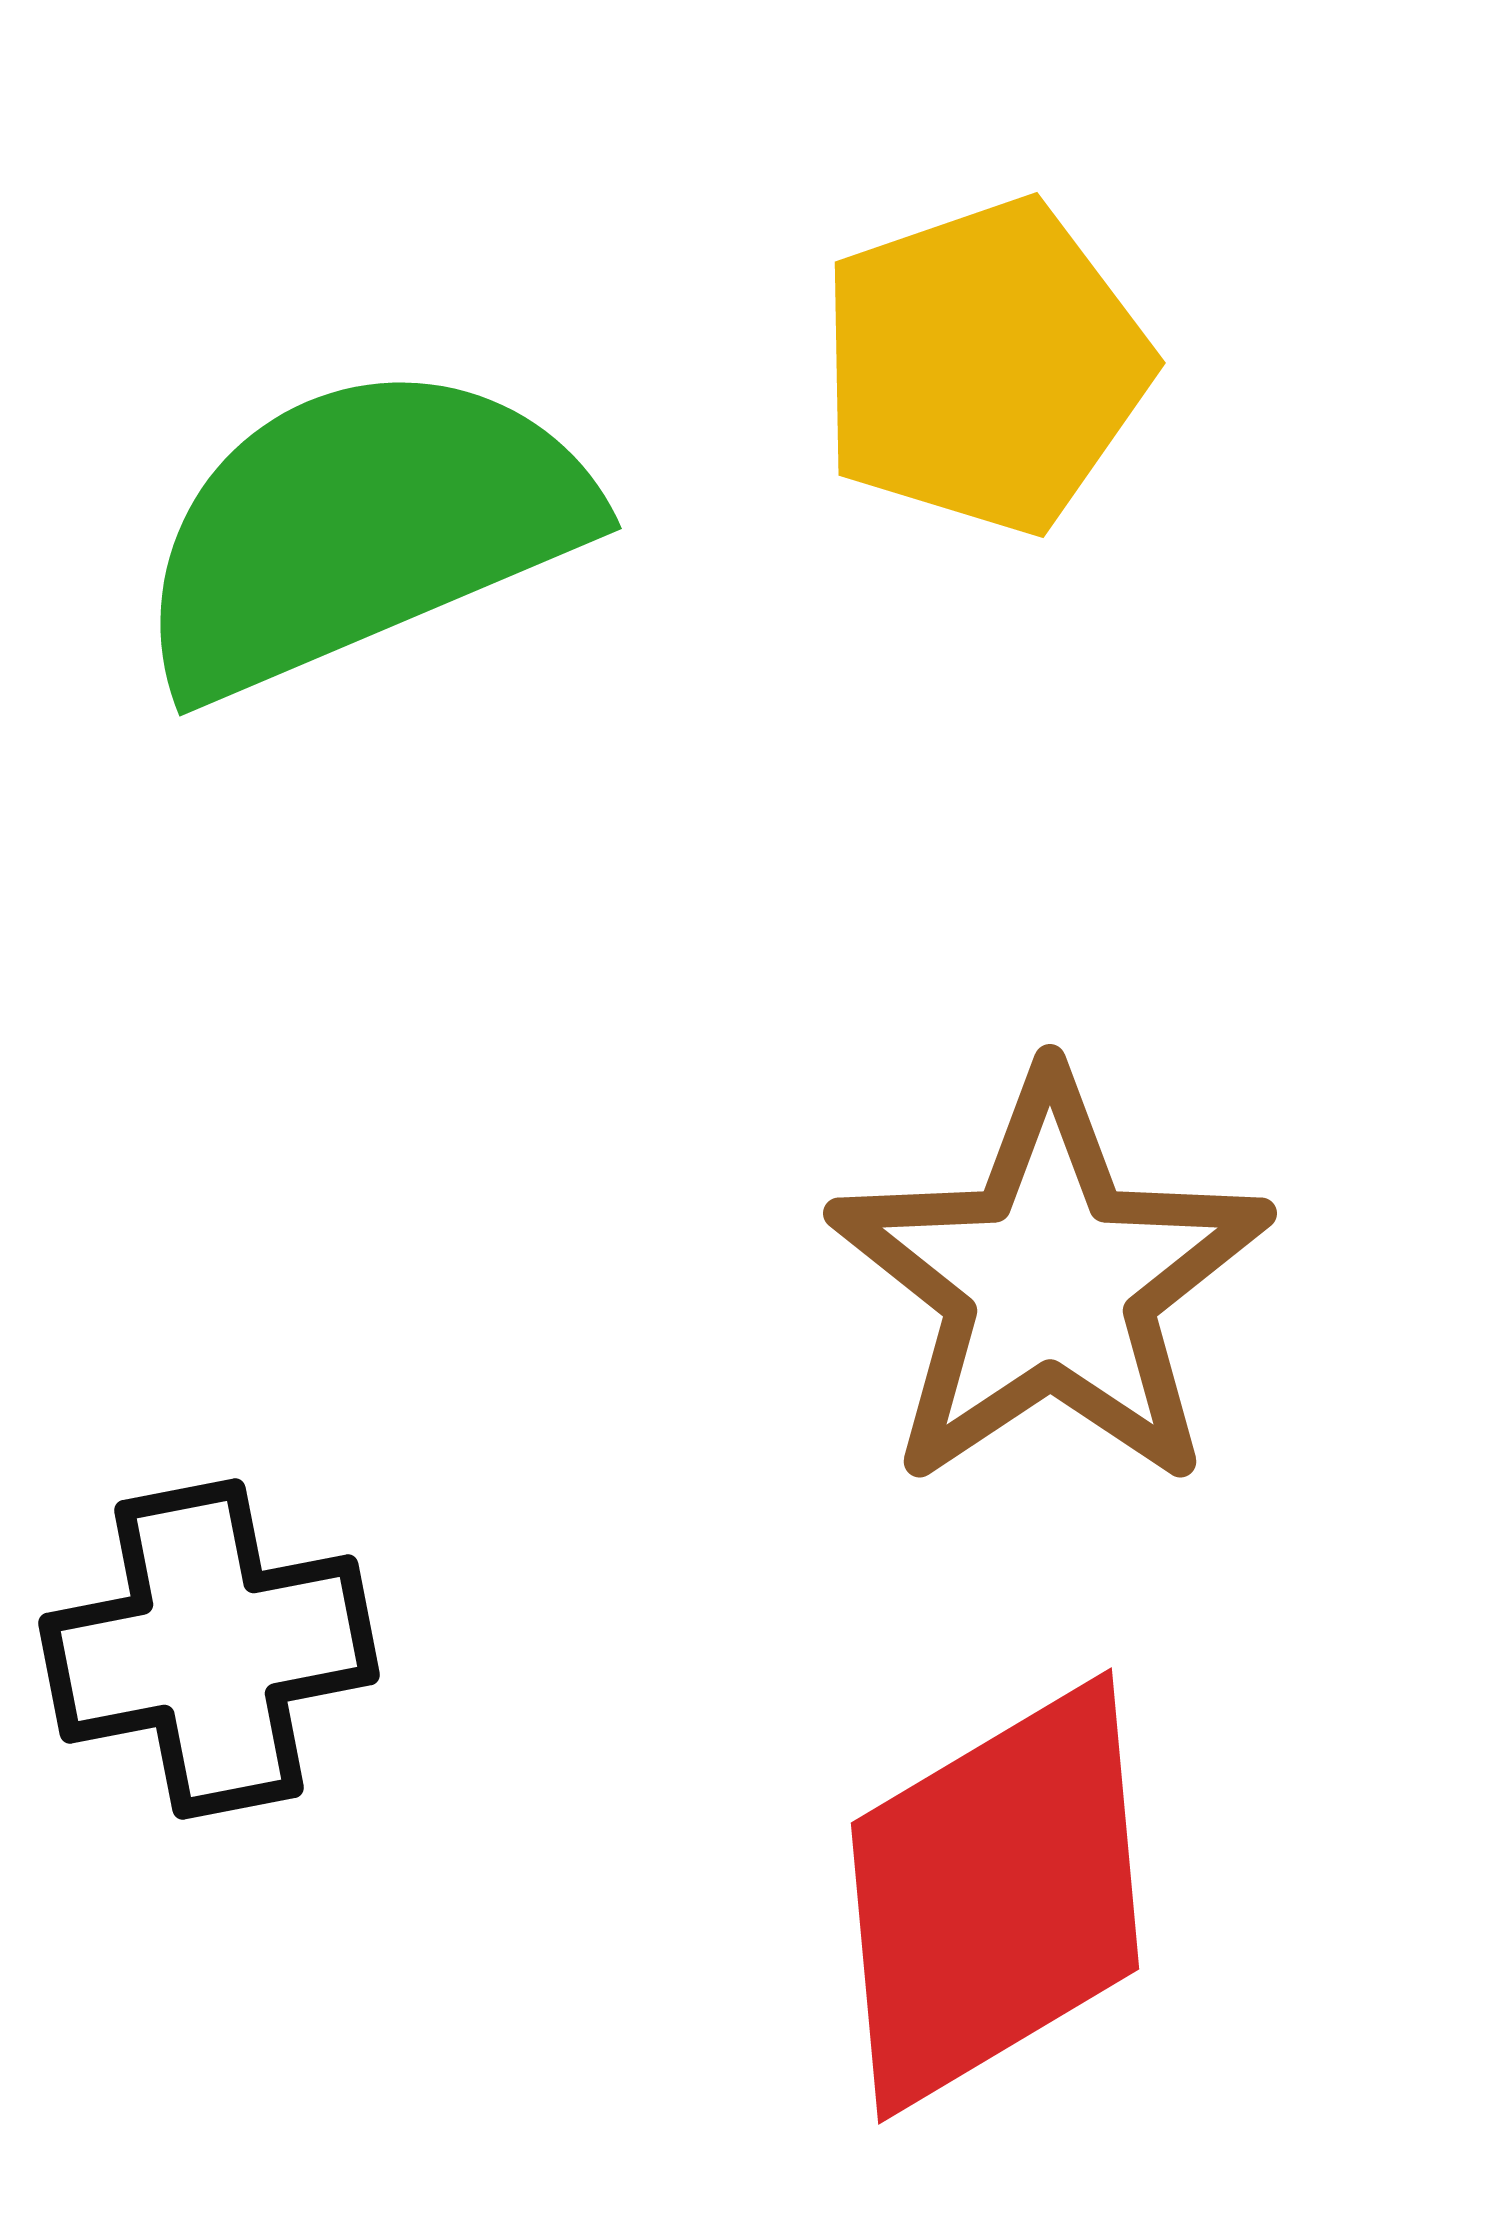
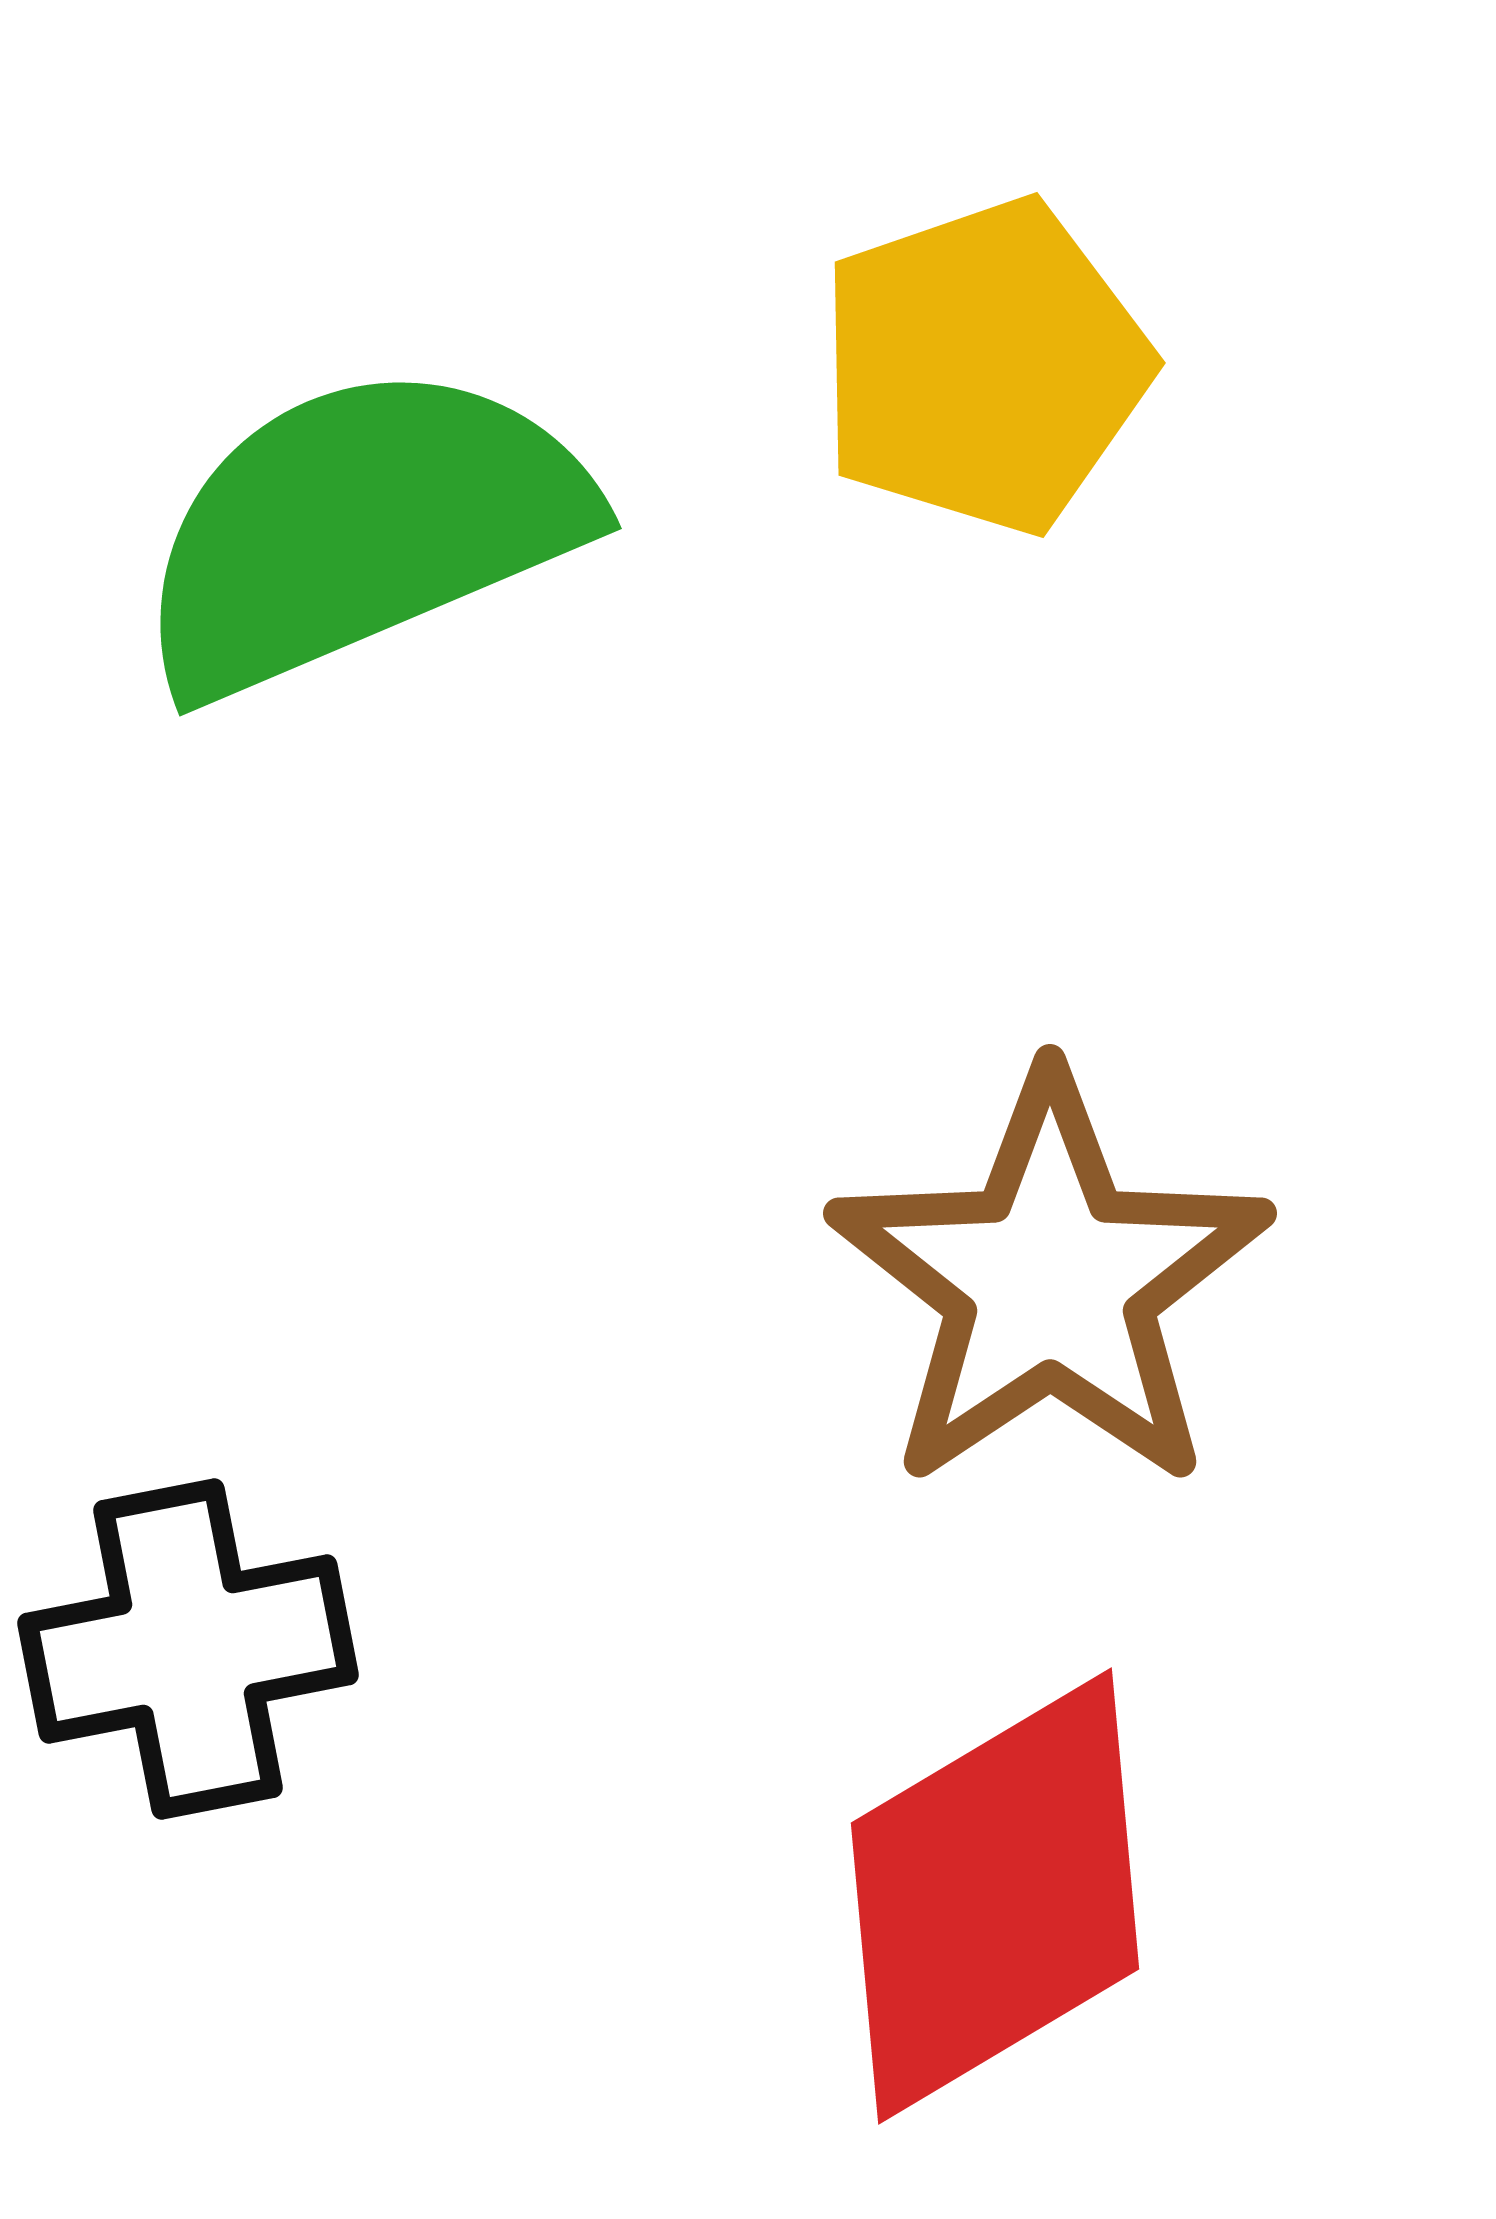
black cross: moved 21 px left
